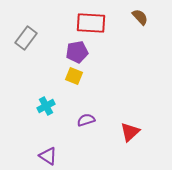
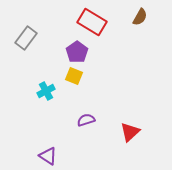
brown semicircle: rotated 72 degrees clockwise
red rectangle: moved 1 px right, 1 px up; rotated 28 degrees clockwise
purple pentagon: rotated 25 degrees counterclockwise
cyan cross: moved 15 px up
